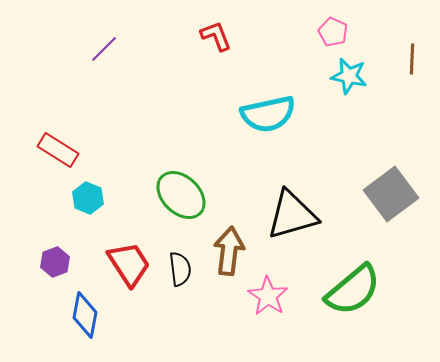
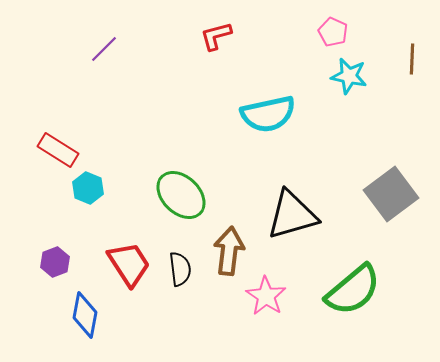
red L-shape: rotated 84 degrees counterclockwise
cyan hexagon: moved 10 px up
pink star: moved 2 px left
